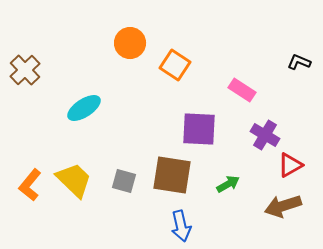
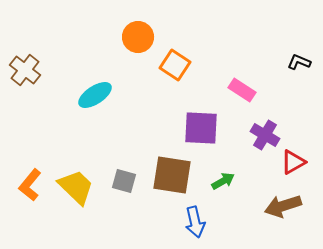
orange circle: moved 8 px right, 6 px up
brown cross: rotated 8 degrees counterclockwise
cyan ellipse: moved 11 px right, 13 px up
purple square: moved 2 px right, 1 px up
red triangle: moved 3 px right, 3 px up
yellow trapezoid: moved 2 px right, 7 px down
green arrow: moved 5 px left, 3 px up
blue arrow: moved 14 px right, 4 px up
